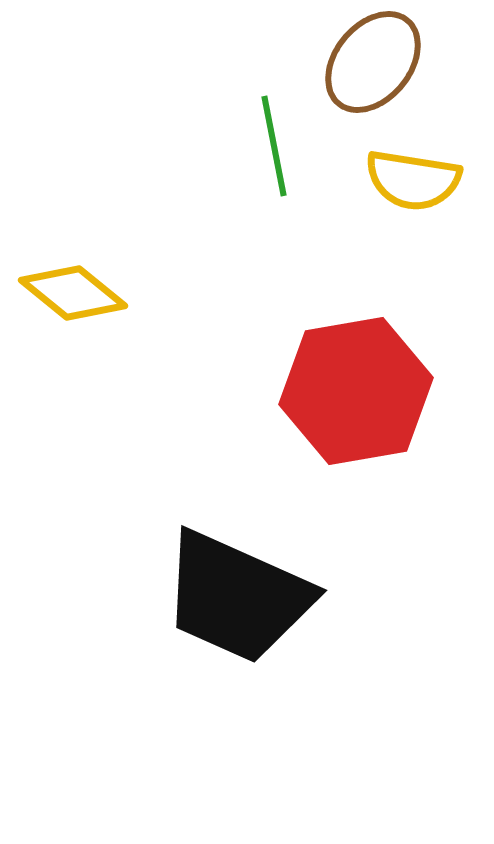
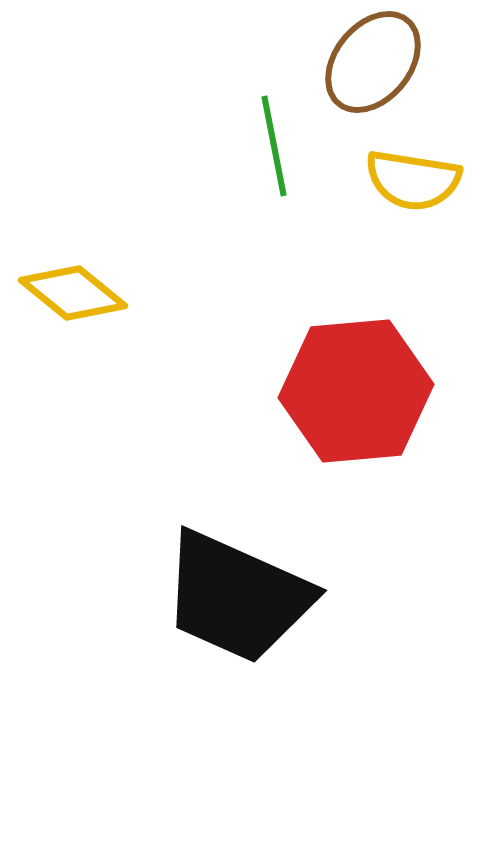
red hexagon: rotated 5 degrees clockwise
